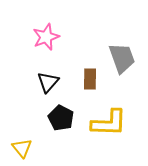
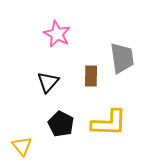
pink star: moved 11 px right, 3 px up; rotated 24 degrees counterclockwise
gray trapezoid: rotated 12 degrees clockwise
brown rectangle: moved 1 px right, 3 px up
black pentagon: moved 6 px down
yellow triangle: moved 2 px up
